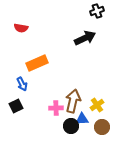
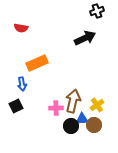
blue arrow: rotated 16 degrees clockwise
brown circle: moved 8 px left, 2 px up
